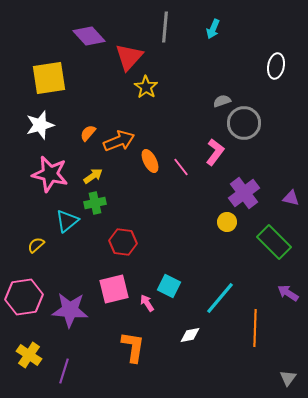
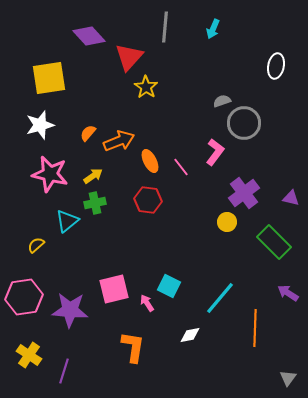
red hexagon: moved 25 px right, 42 px up
